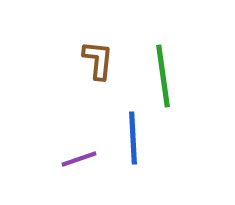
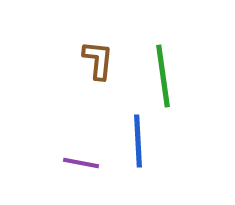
blue line: moved 5 px right, 3 px down
purple line: moved 2 px right, 4 px down; rotated 30 degrees clockwise
